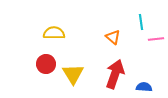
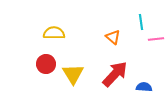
red arrow: rotated 24 degrees clockwise
